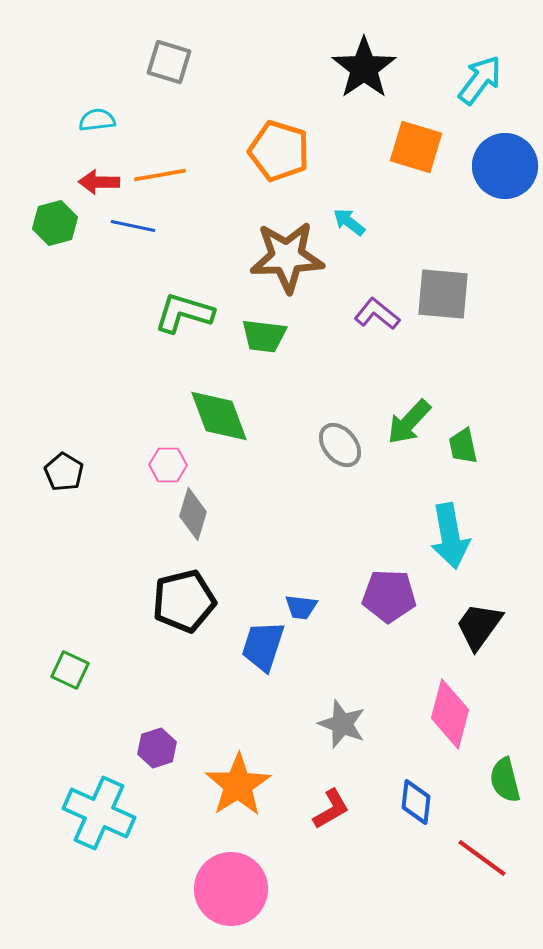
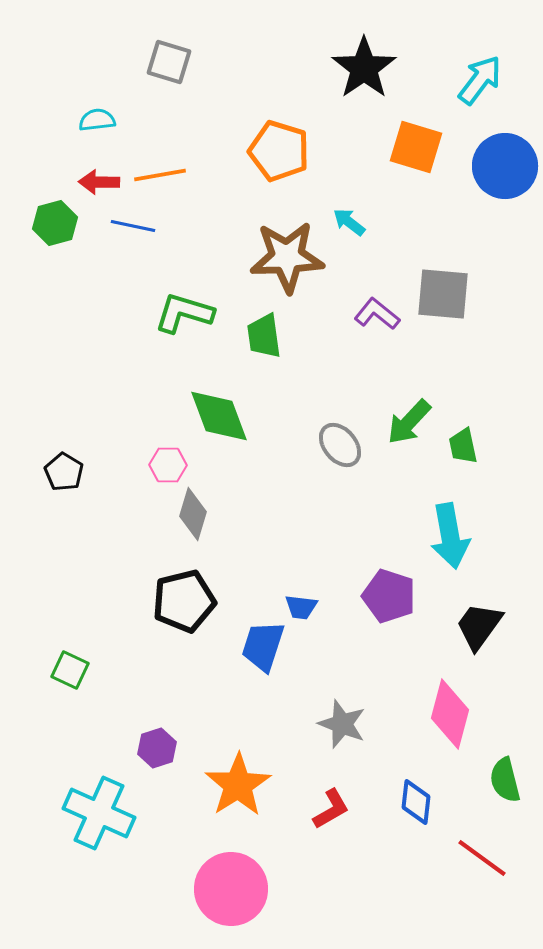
green trapezoid at (264, 336): rotated 75 degrees clockwise
purple pentagon at (389, 596): rotated 16 degrees clockwise
